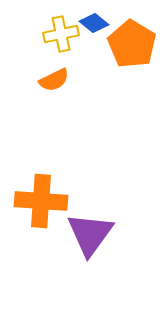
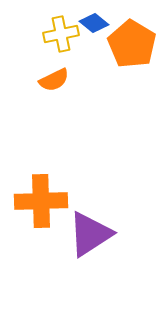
orange cross: rotated 6 degrees counterclockwise
purple triangle: rotated 21 degrees clockwise
